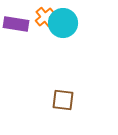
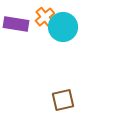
cyan circle: moved 4 px down
brown square: rotated 20 degrees counterclockwise
